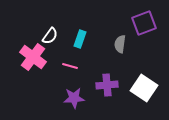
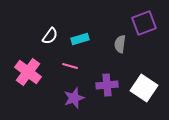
cyan rectangle: rotated 54 degrees clockwise
pink cross: moved 5 px left, 15 px down
purple star: rotated 15 degrees counterclockwise
